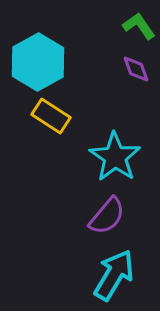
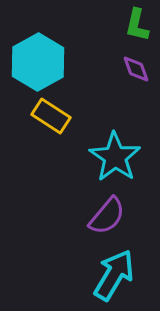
green L-shape: moved 2 px left, 1 px up; rotated 132 degrees counterclockwise
